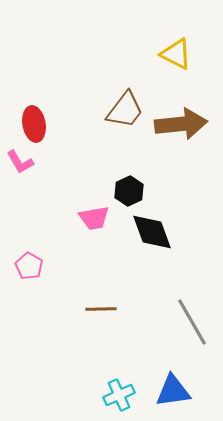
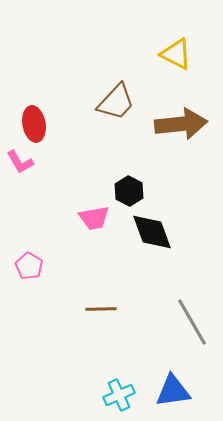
brown trapezoid: moved 9 px left, 8 px up; rotated 6 degrees clockwise
black hexagon: rotated 8 degrees counterclockwise
